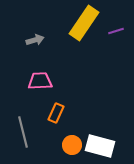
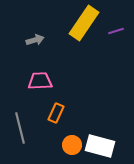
gray line: moved 3 px left, 4 px up
